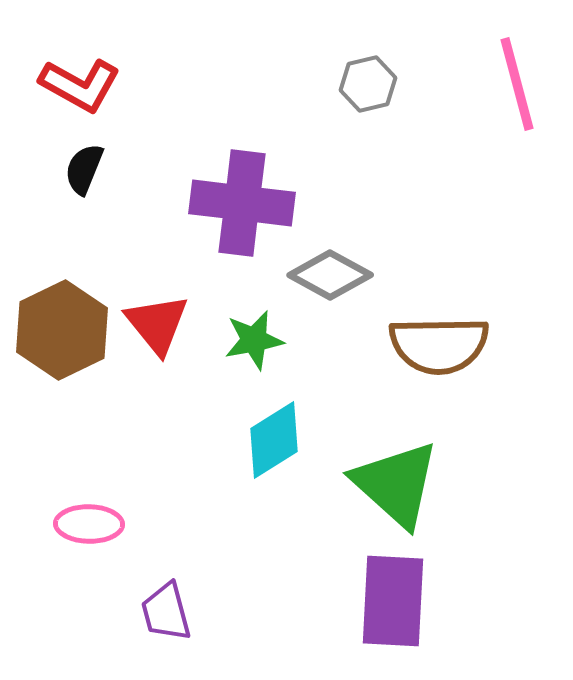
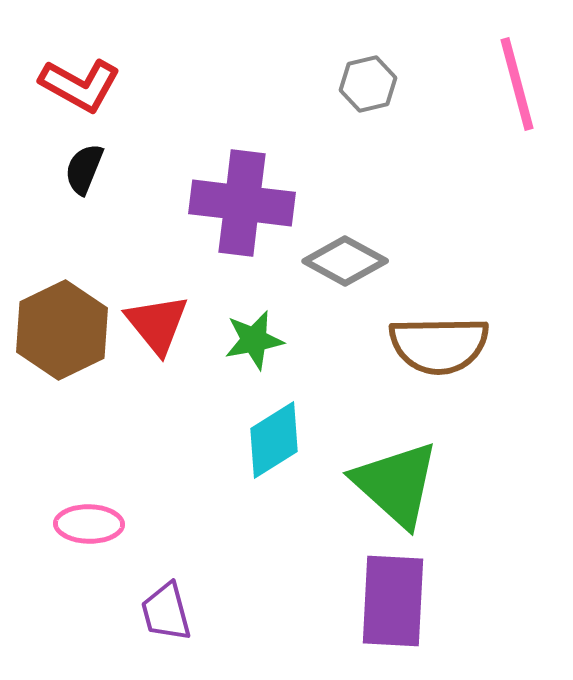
gray diamond: moved 15 px right, 14 px up
